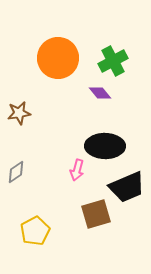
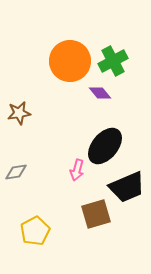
orange circle: moved 12 px right, 3 px down
black ellipse: rotated 51 degrees counterclockwise
gray diamond: rotated 25 degrees clockwise
